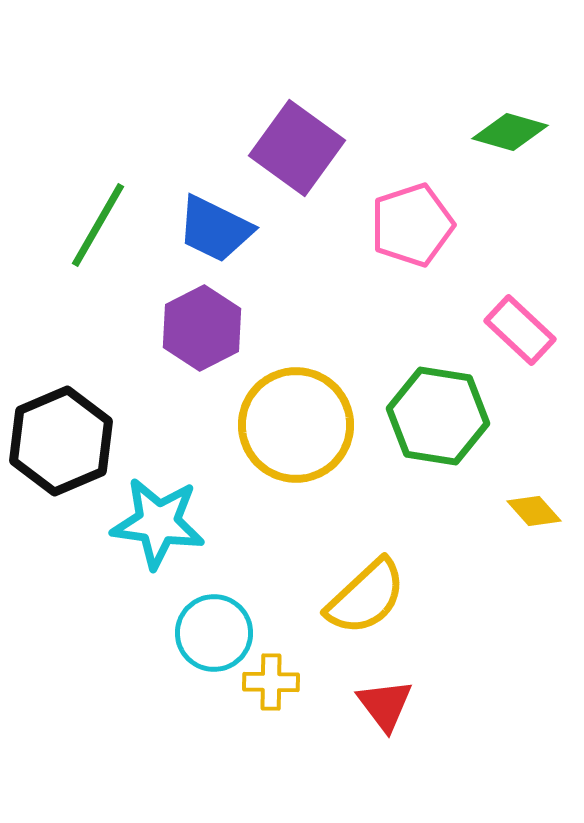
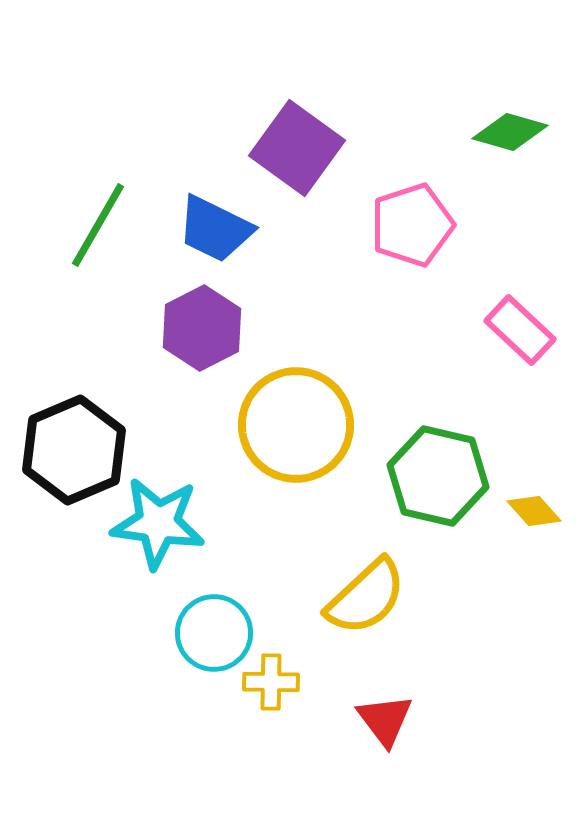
green hexagon: moved 60 px down; rotated 4 degrees clockwise
black hexagon: moved 13 px right, 9 px down
red triangle: moved 15 px down
